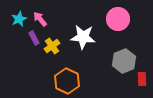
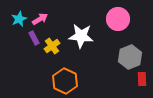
pink arrow: rotated 98 degrees clockwise
white star: moved 2 px left, 1 px up
gray hexagon: moved 6 px right, 4 px up
orange hexagon: moved 2 px left
